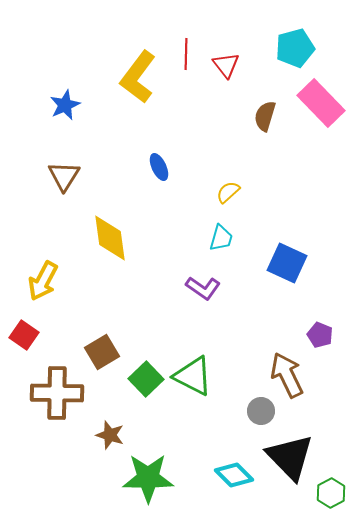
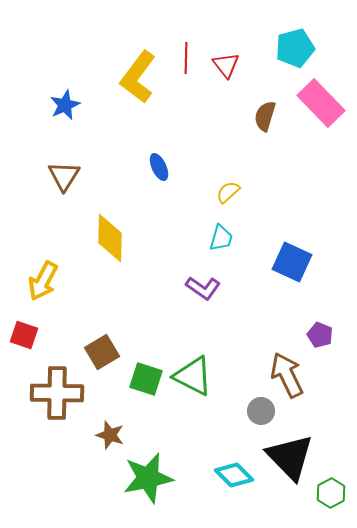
red line: moved 4 px down
yellow diamond: rotated 9 degrees clockwise
blue square: moved 5 px right, 1 px up
red square: rotated 16 degrees counterclockwise
green square: rotated 28 degrees counterclockwise
green star: rotated 12 degrees counterclockwise
